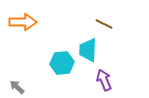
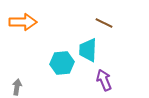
brown line: moved 1 px up
gray arrow: rotated 56 degrees clockwise
